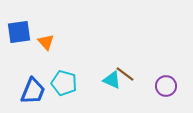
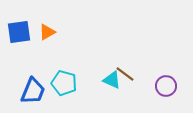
orange triangle: moved 1 px right, 10 px up; rotated 42 degrees clockwise
